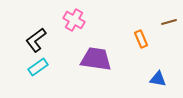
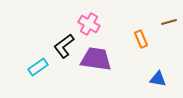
pink cross: moved 15 px right, 4 px down
black L-shape: moved 28 px right, 6 px down
